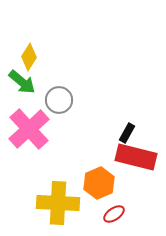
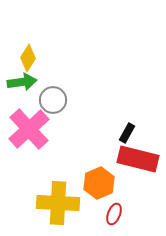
yellow diamond: moved 1 px left, 1 px down
green arrow: rotated 48 degrees counterclockwise
gray circle: moved 6 px left
red rectangle: moved 2 px right, 2 px down
red ellipse: rotated 35 degrees counterclockwise
